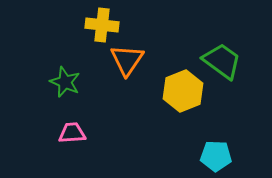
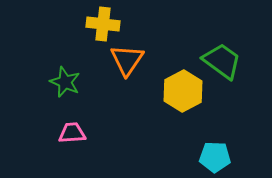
yellow cross: moved 1 px right, 1 px up
yellow hexagon: rotated 6 degrees counterclockwise
cyan pentagon: moved 1 px left, 1 px down
